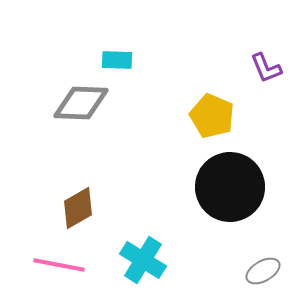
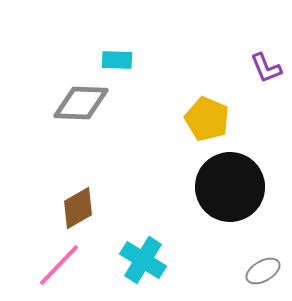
yellow pentagon: moved 5 px left, 3 px down
pink line: rotated 57 degrees counterclockwise
